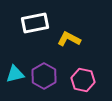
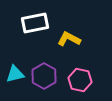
pink hexagon: moved 3 px left
